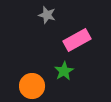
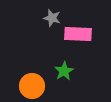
gray star: moved 5 px right, 3 px down
pink rectangle: moved 1 px right, 6 px up; rotated 32 degrees clockwise
